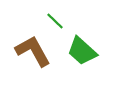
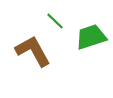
green trapezoid: moved 9 px right, 14 px up; rotated 120 degrees clockwise
